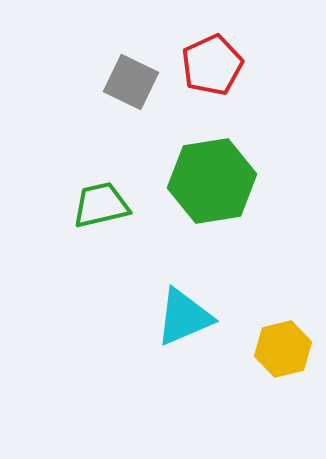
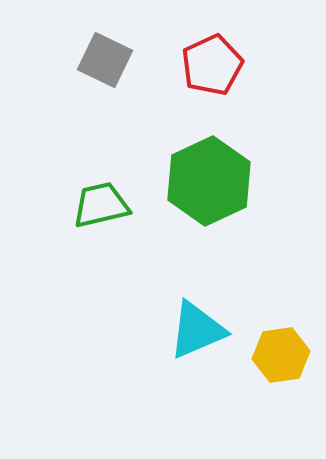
gray square: moved 26 px left, 22 px up
green hexagon: moved 3 px left; rotated 16 degrees counterclockwise
cyan triangle: moved 13 px right, 13 px down
yellow hexagon: moved 2 px left, 6 px down; rotated 6 degrees clockwise
